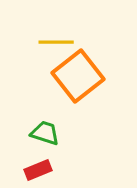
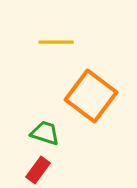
orange square: moved 13 px right, 20 px down; rotated 15 degrees counterclockwise
red rectangle: rotated 32 degrees counterclockwise
